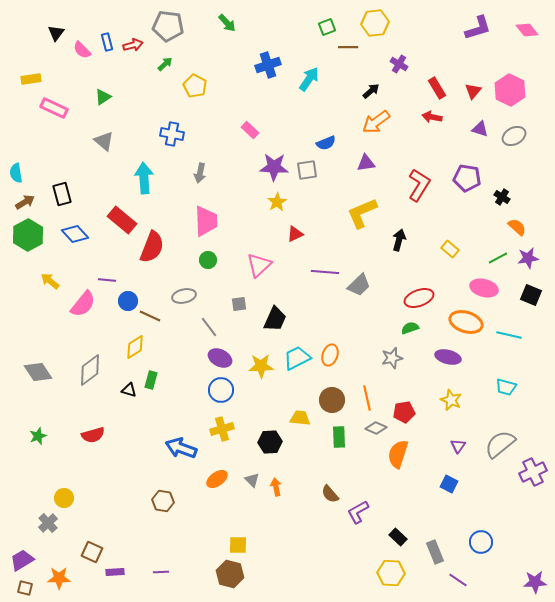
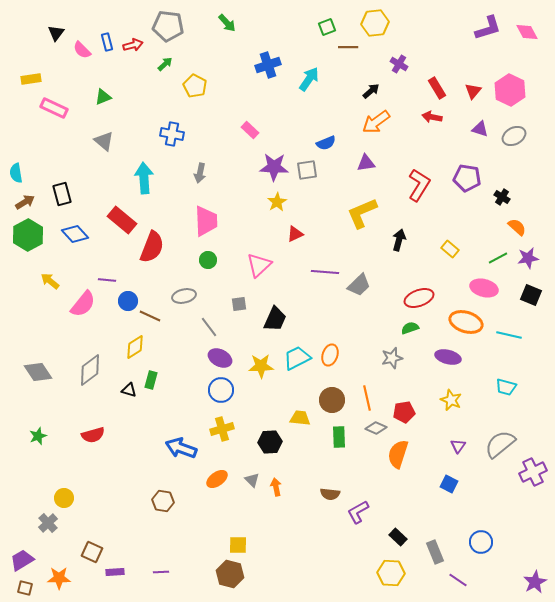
purple L-shape at (478, 28): moved 10 px right
pink diamond at (527, 30): moved 2 px down; rotated 10 degrees clockwise
green triangle at (103, 97): rotated 12 degrees clockwise
brown semicircle at (330, 494): rotated 42 degrees counterclockwise
purple star at (535, 582): rotated 25 degrees counterclockwise
